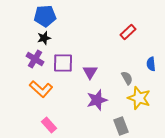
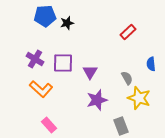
black star: moved 23 px right, 15 px up
